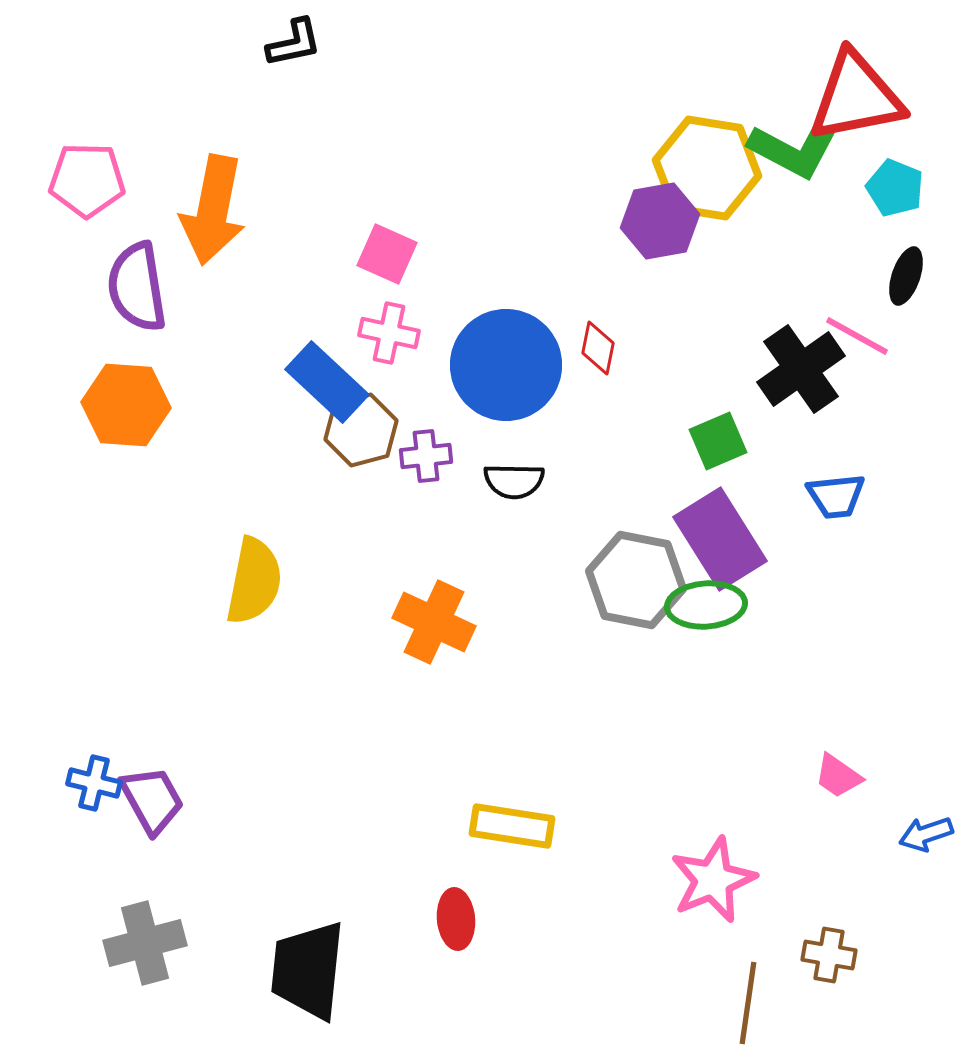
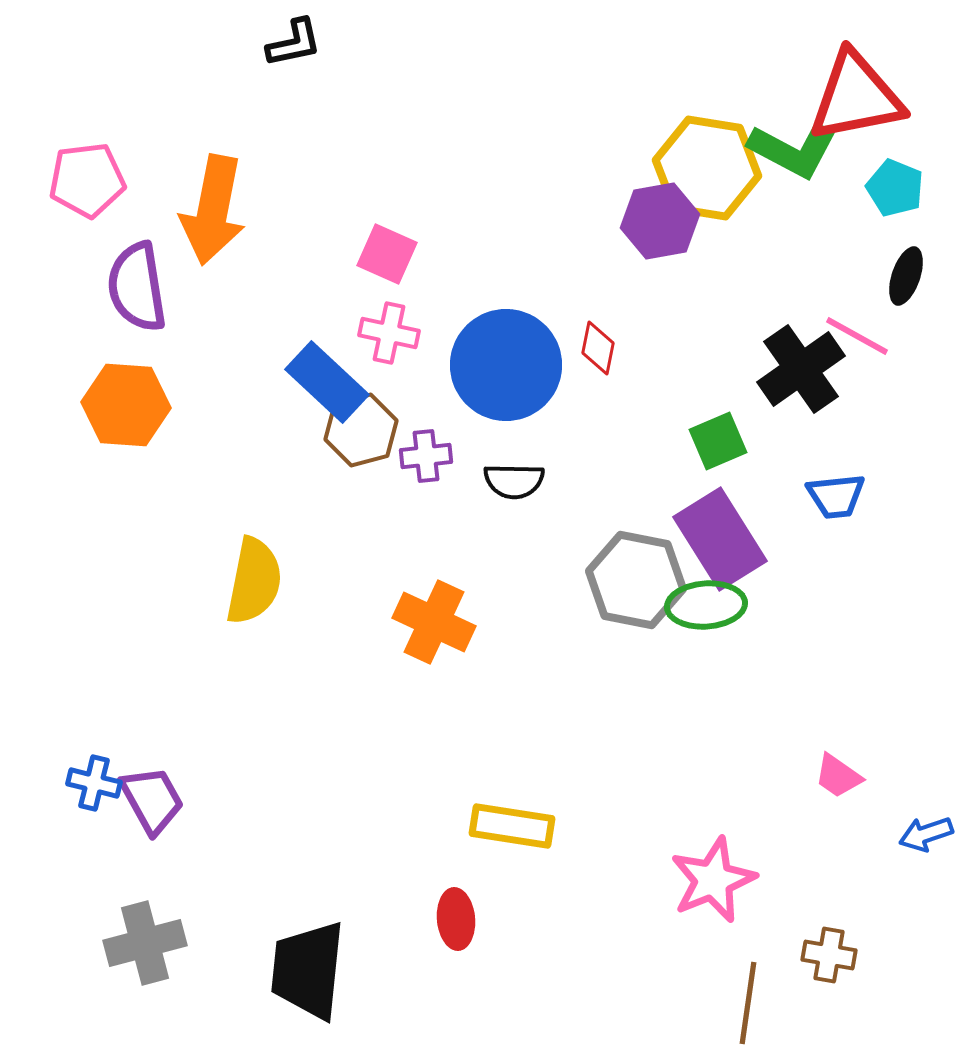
pink pentagon: rotated 8 degrees counterclockwise
